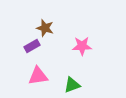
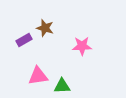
purple rectangle: moved 8 px left, 6 px up
green triangle: moved 10 px left, 1 px down; rotated 18 degrees clockwise
